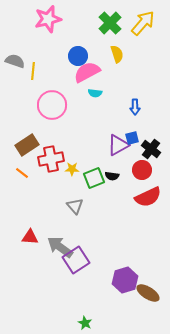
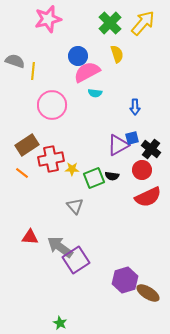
green star: moved 25 px left
